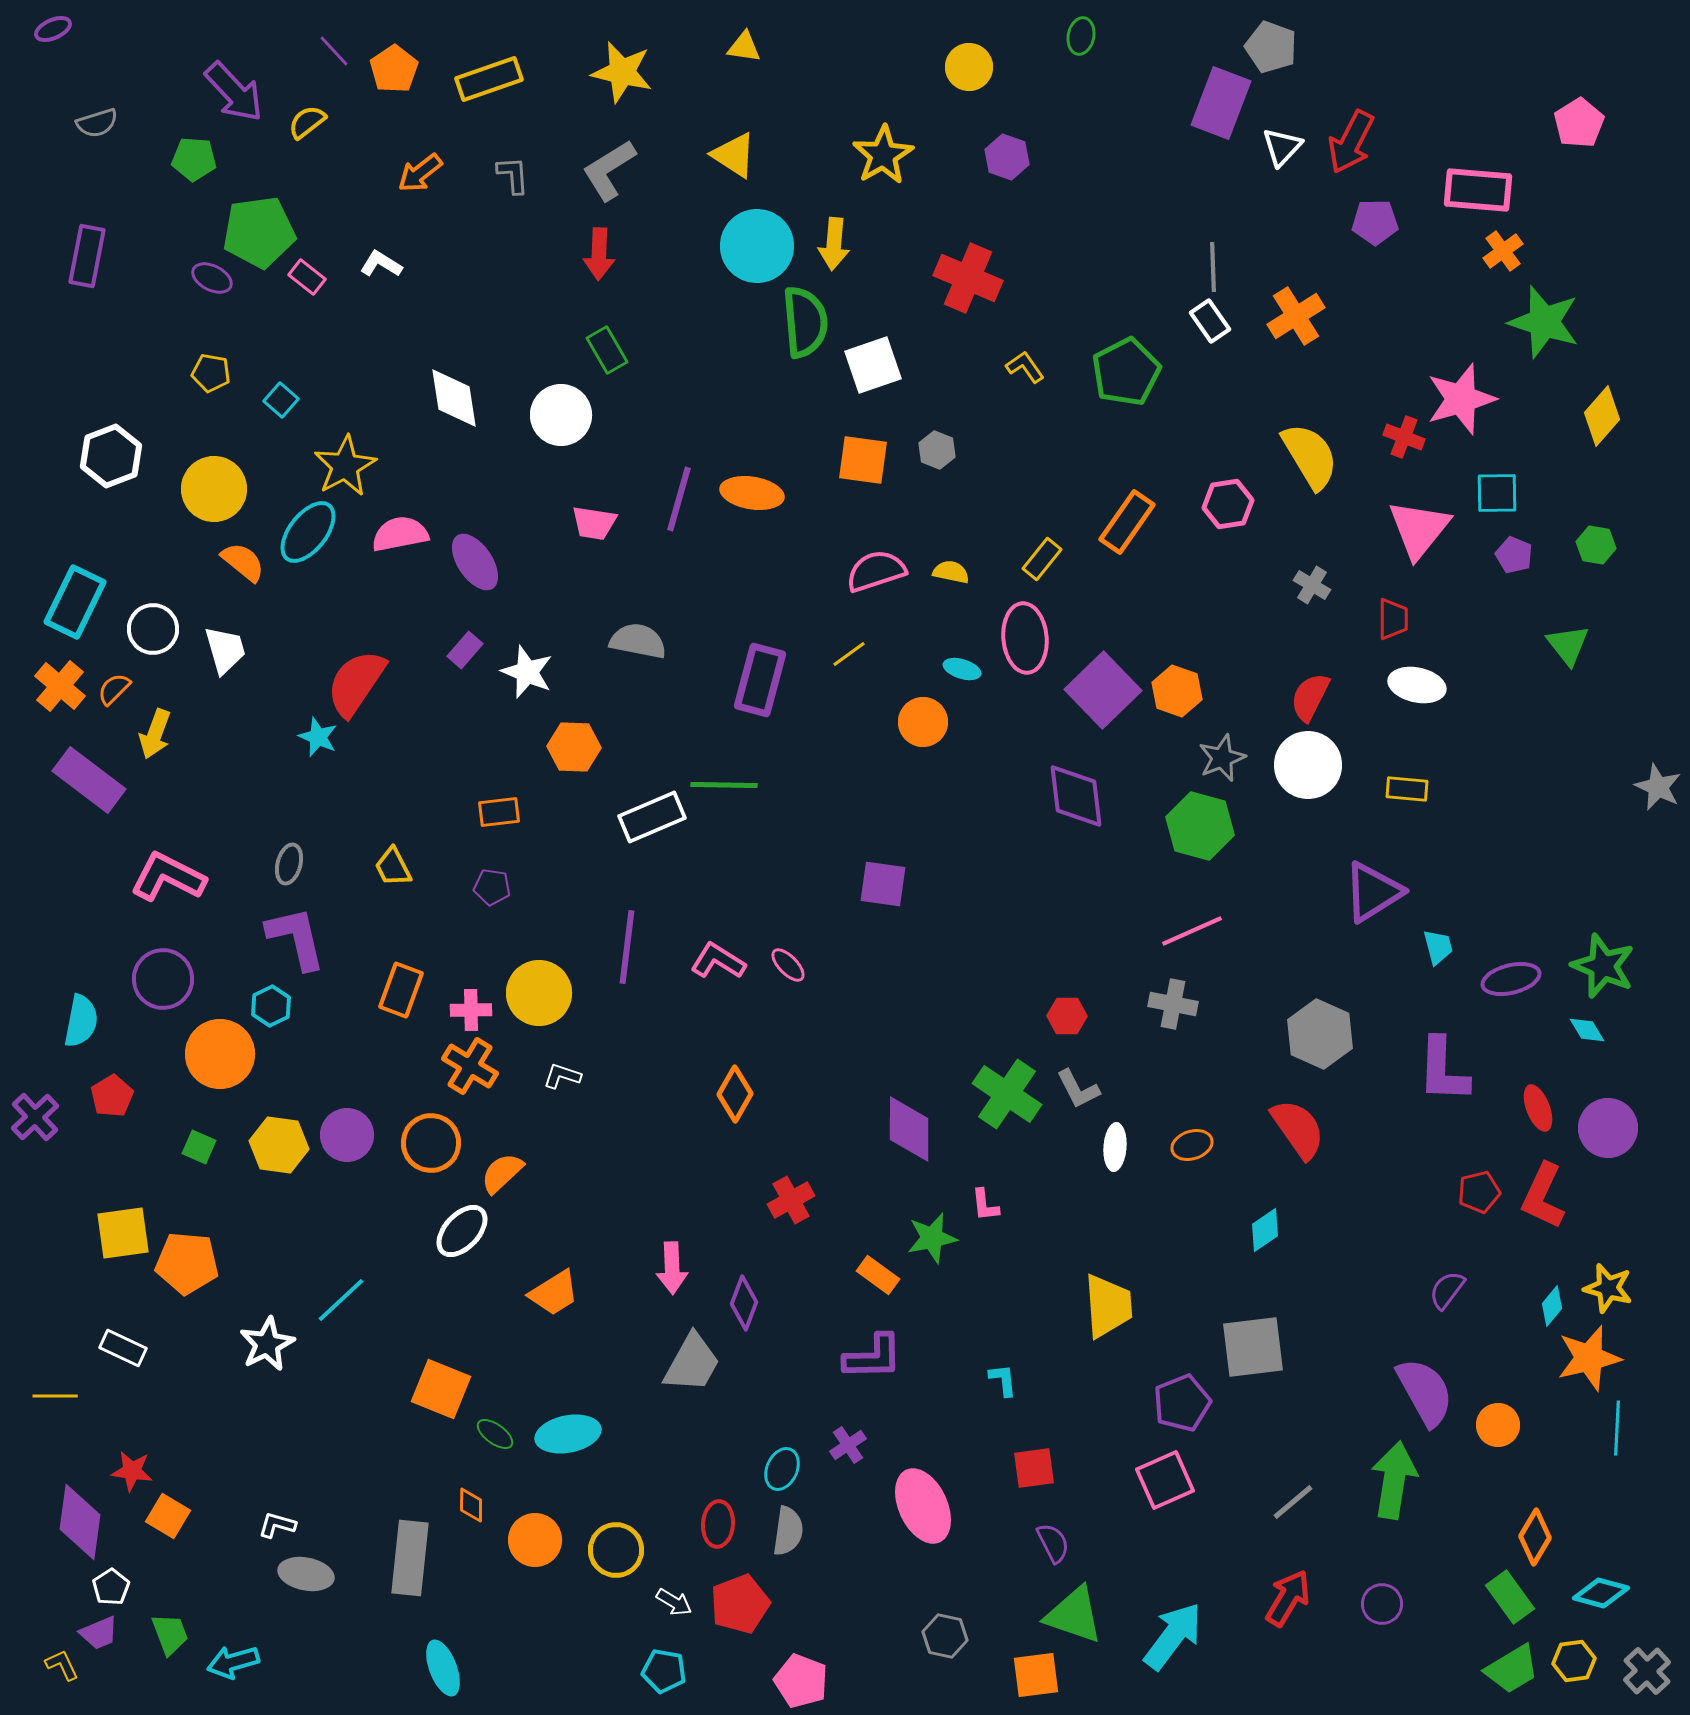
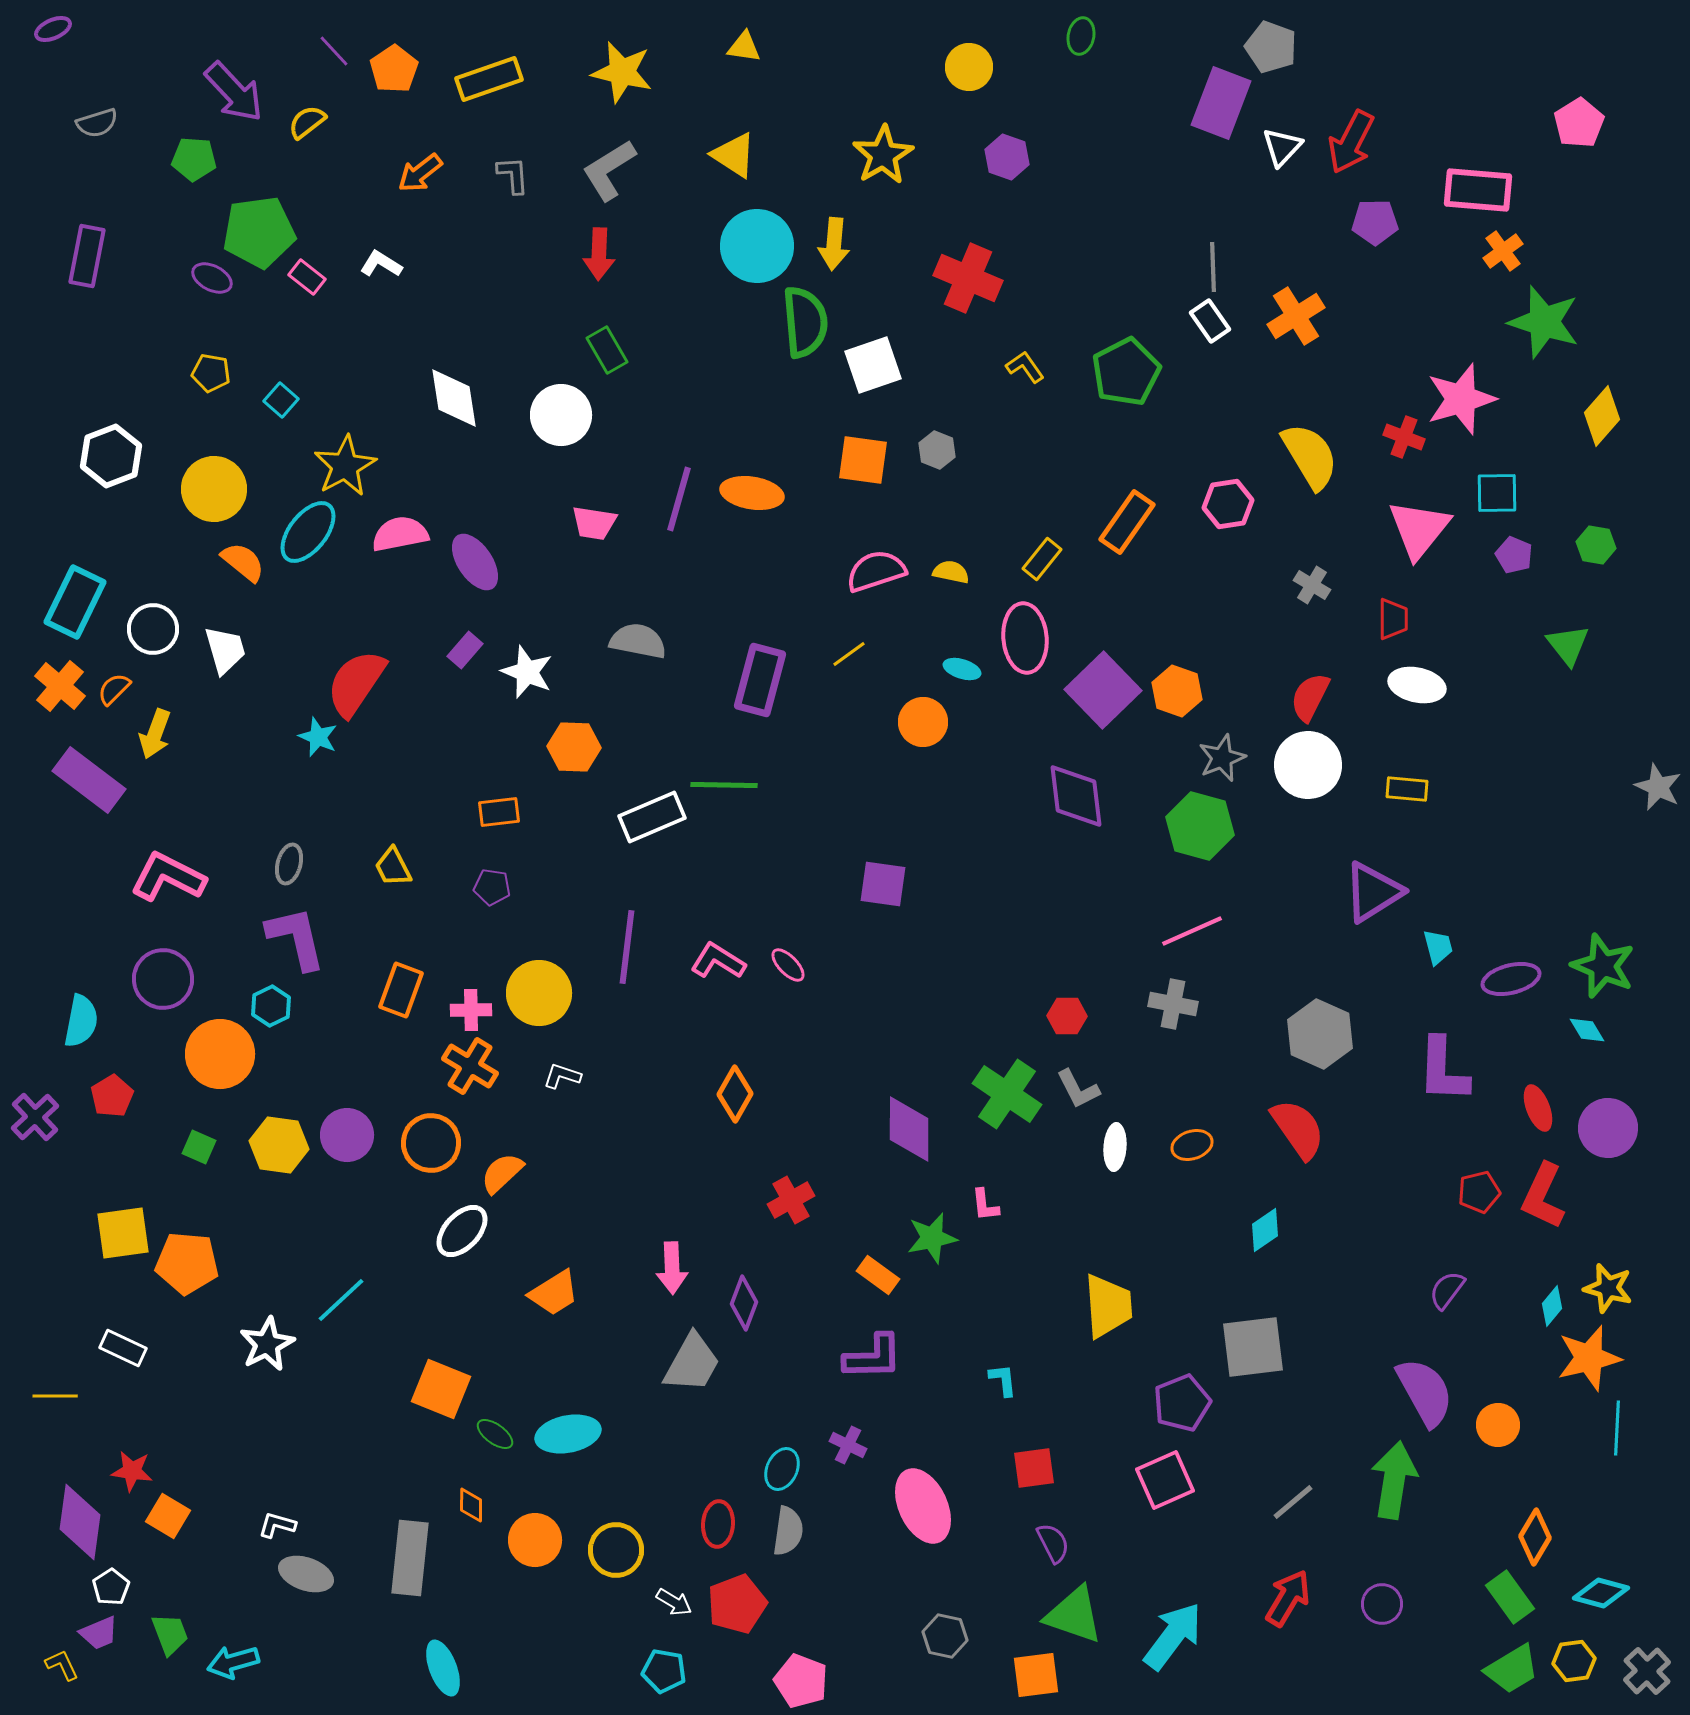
purple cross at (848, 1445): rotated 30 degrees counterclockwise
gray ellipse at (306, 1574): rotated 8 degrees clockwise
red pentagon at (740, 1604): moved 3 px left
